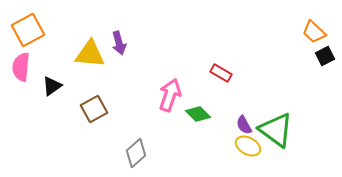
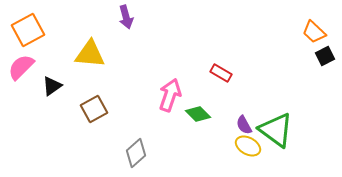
purple arrow: moved 7 px right, 26 px up
pink semicircle: rotated 40 degrees clockwise
